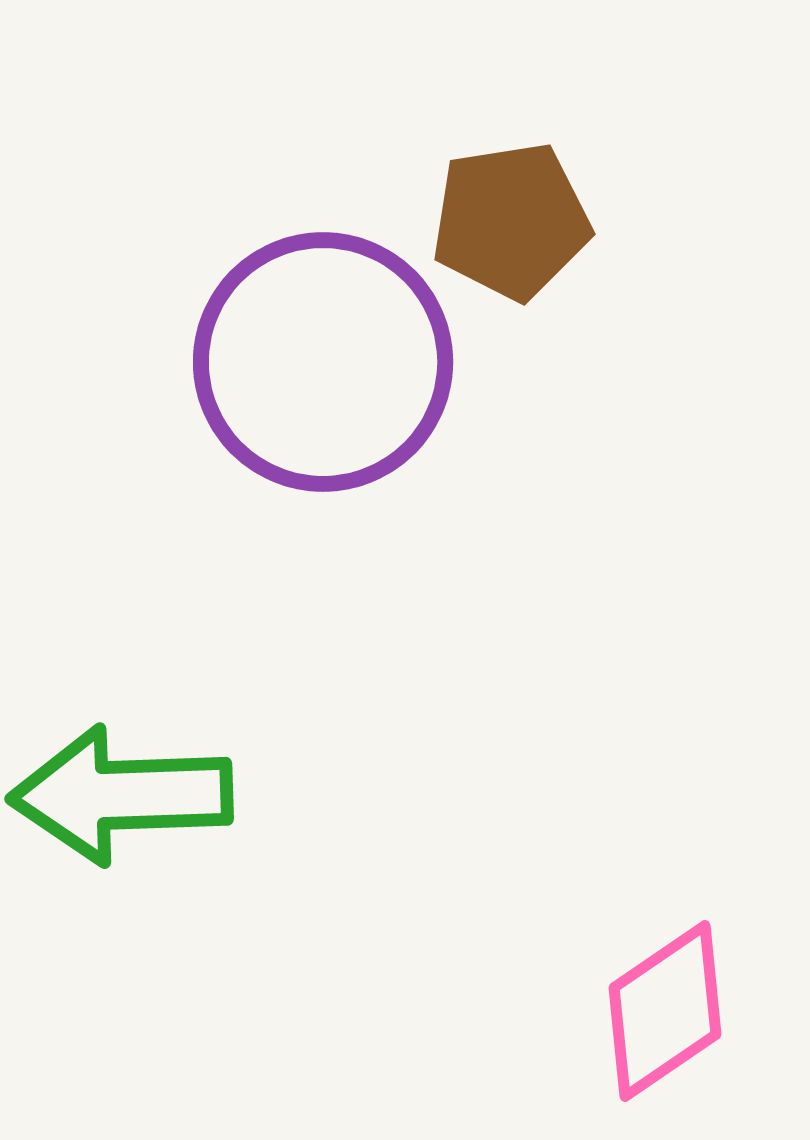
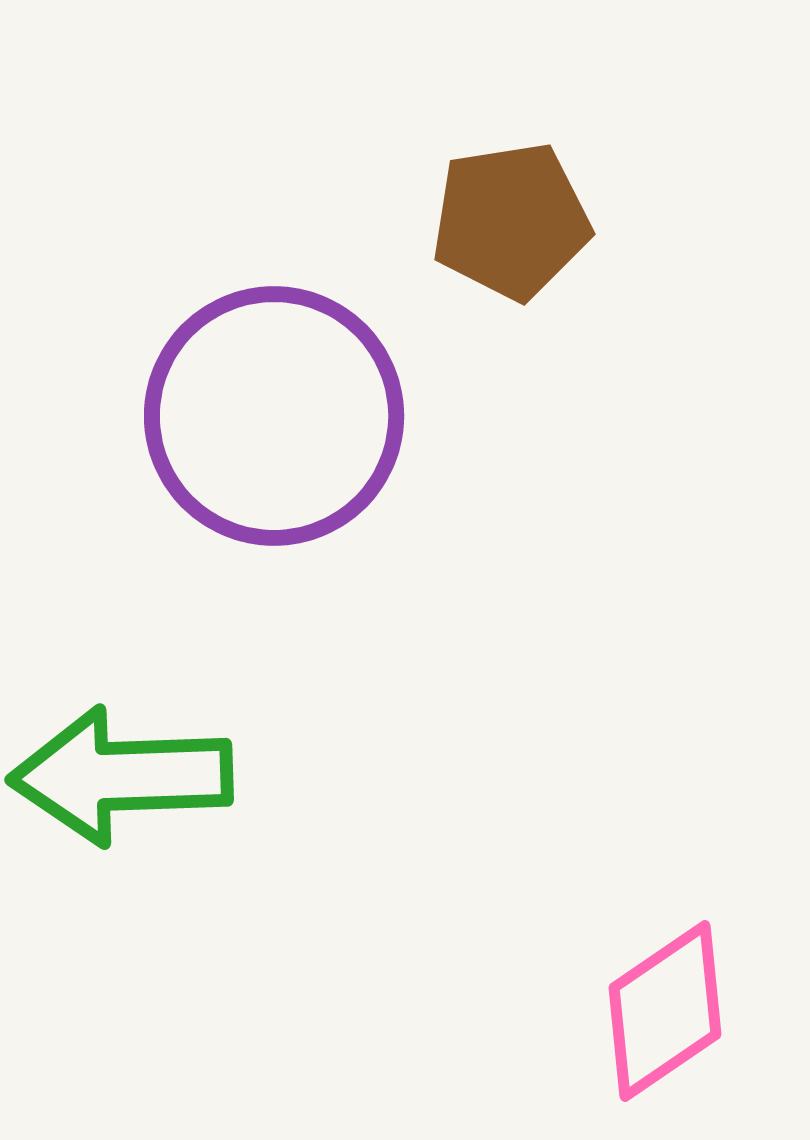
purple circle: moved 49 px left, 54 px down
green arrow: moved 19 px up
